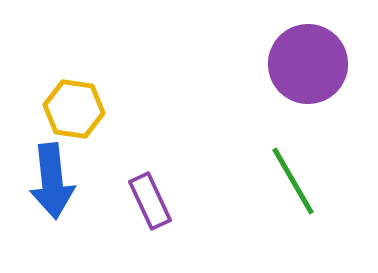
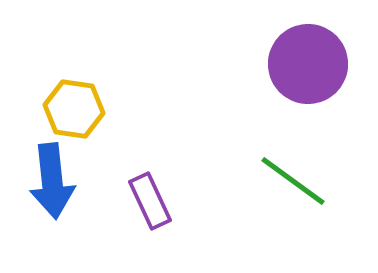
green line: rotated 24 degrees counterclockwise
